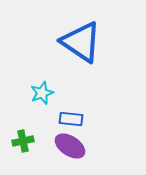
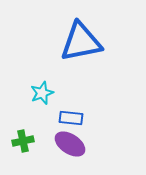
blue triangle: rotated 45 degrees counterclockwise
blue rectangle: moved 1 px up
purple ellipse: moved 2 px up
